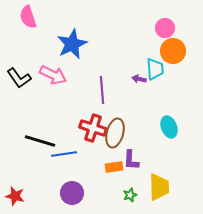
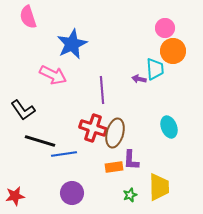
black L-shape: moved 4 px right, 32 px down
red star: rotated 24 degrees counterclockwise
